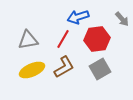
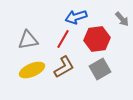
blue arrow: moved 2 px left
